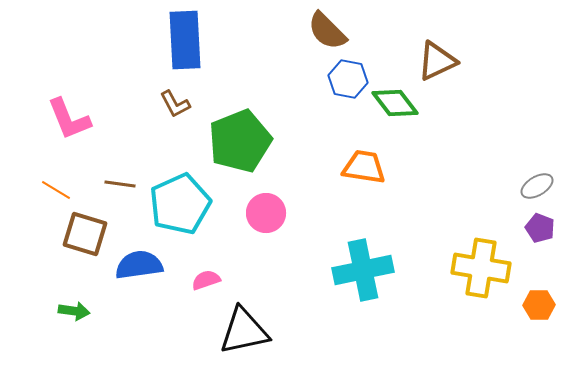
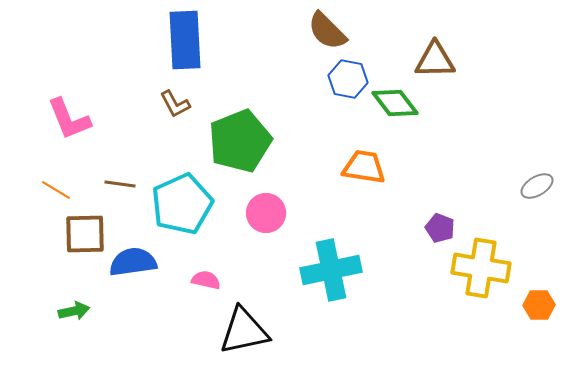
brown triangle: moved 2 px left, 1 px up; rotated 24 degrees clockwise
cyan pentagon: moved 2 px right
purple pentagon: moved 100 px left
brown square: rotated 18 degrees counterclockwise
blue semicircle: moved 6 px left, 3 px up
cyan cross: moved 32 px left
pink semicircle: rotated 32 degrees clockwise
green arrow: rotated 20 degrees counterclockwise
